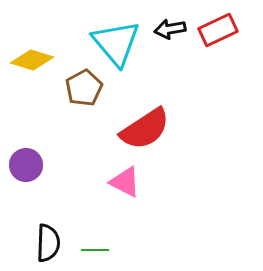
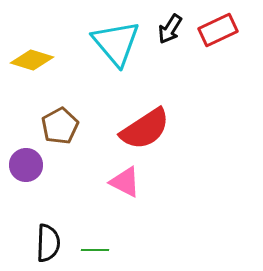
black arrow: rotated 48 degrees counterclockwise
brown pentagon: moved 24 px left, 38 px down
